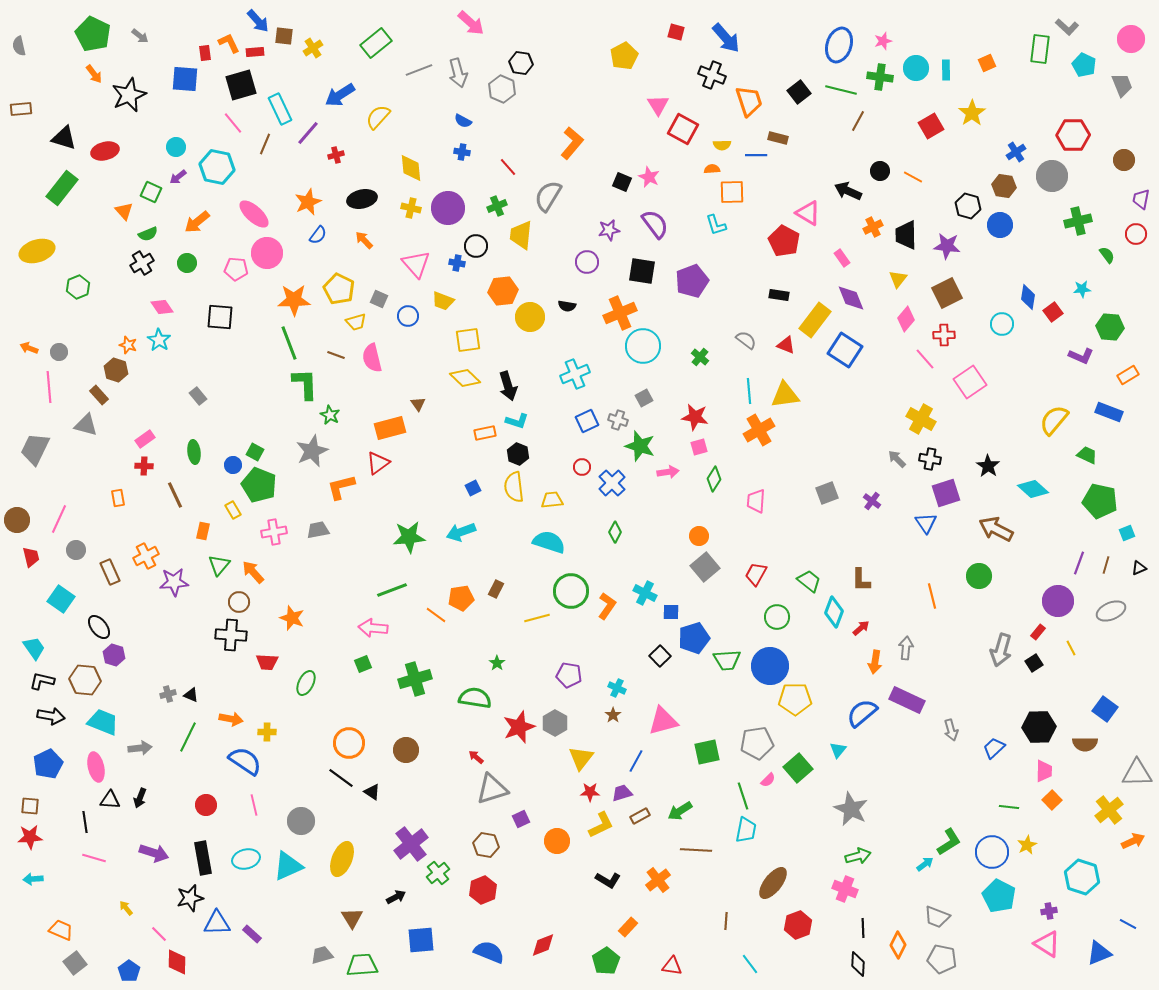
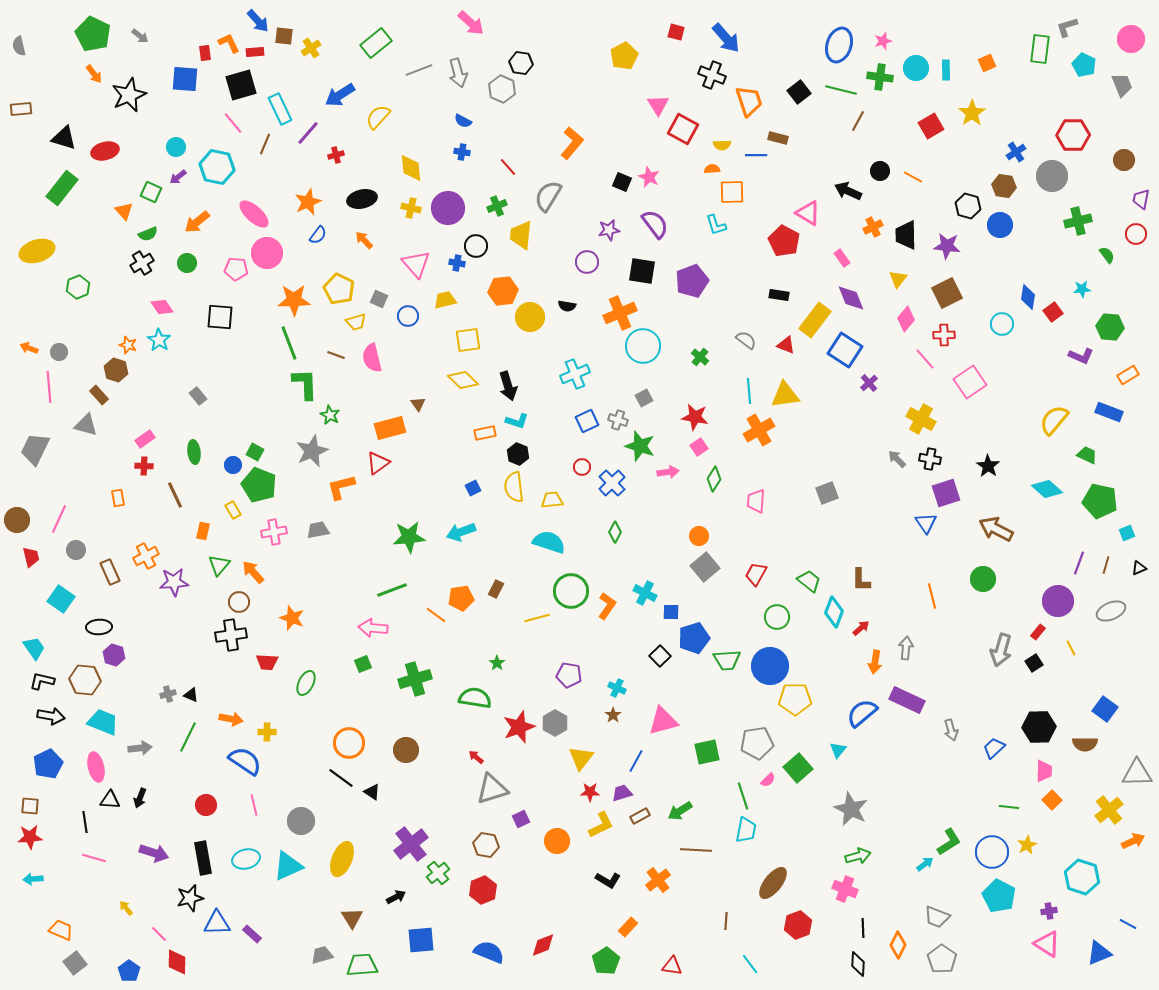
gray L-shape at (1067, 27): rotated 120 degrees clockwise
yellow cross at (313, 48): moved 2 px left
yellow trapezoid at (443, 301): moved 2 px right, 1 px up; rotated 145 degrees clockwise
yellow diamond at (465, 378): moved 2 px left, 2 px down
pink square at (699, 447): rotated 18 degrees counterclockwise
cyan diamond at (1033, 489): moved 14 px right
purple cross at (872, 501): moved 3 px left, 118 px up; rotated 12 degrees clockwise
green circle at (979, 576): moved 4 px right, 3 px down
black ellipse at (99, 627): rotated 55 degrees counterclockwise
black cross at (231, 635): rotated 12 degrees counterclockwise
gray pentagon at (942, 959): rotated 24 degrees clockwise
